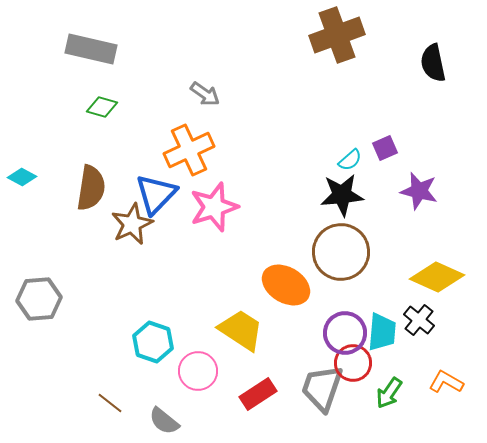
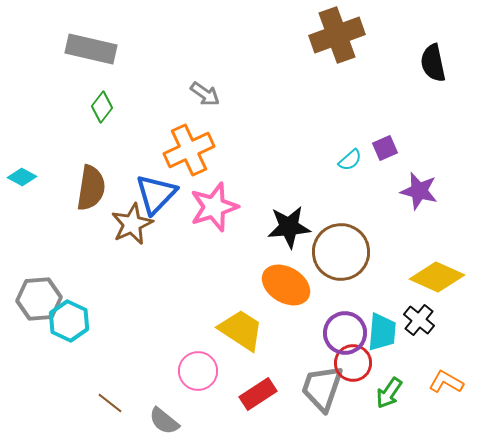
green diamond: rotated 68 degrees counterclockwise
black star: moved 53 px left, 32 px down
cyan hexagon: moved 84 px left, 21 px up; rotated 6 degrees clockwise
